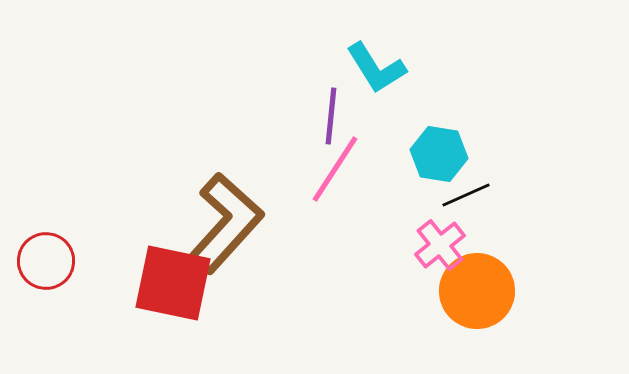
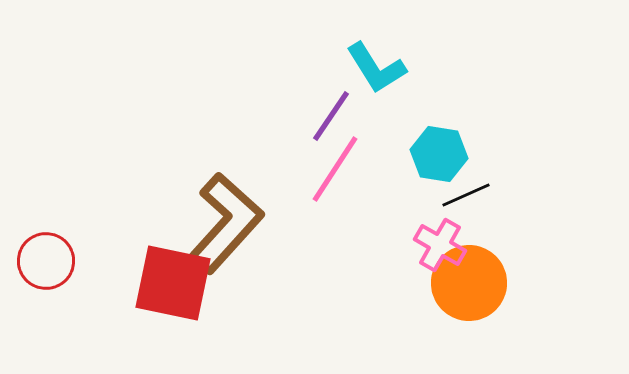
purple line: rotated 28 degrees clockwise
pink cross: rotated 21 degrees counterclockwise
orange circle: moved 8 px left, 8 px up
